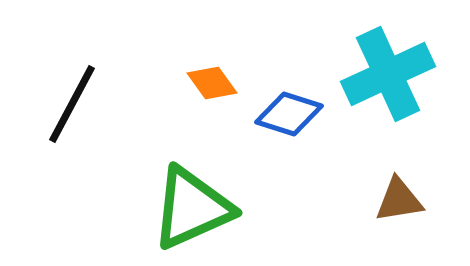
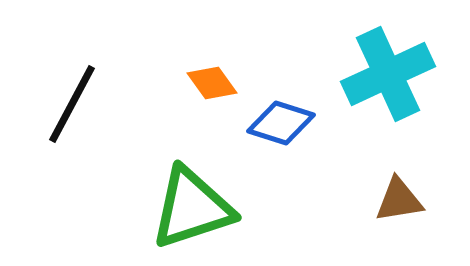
blue diamond: moved 8 px left, 9 px down
green triangle: rotated 6 degrees clockwise
